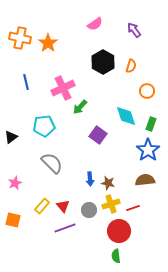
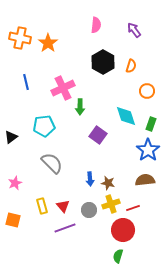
pink semicircle: moved 1 px right, 1 px down; rotated 49 degrees counterclockwise
green arrow: rotated 42 degrees counterclockwise
yellow rectangle: rotated 56 degrees counterclockwise
red circle: moved 4 px right, 1 px up
green semicircle: moved 2 px right; rotated 24 degrees clockwise
